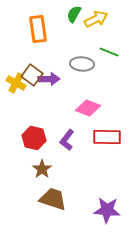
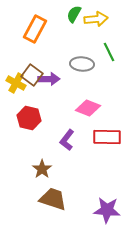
yellow arrow: rotated 20 degrees clockwise
orange rectangle: moved 3 px left; rotated 36 degrees clockwise
green line: rotated 42 degrees clockwise
red hexagon: moved 5 px left, 20 px up
